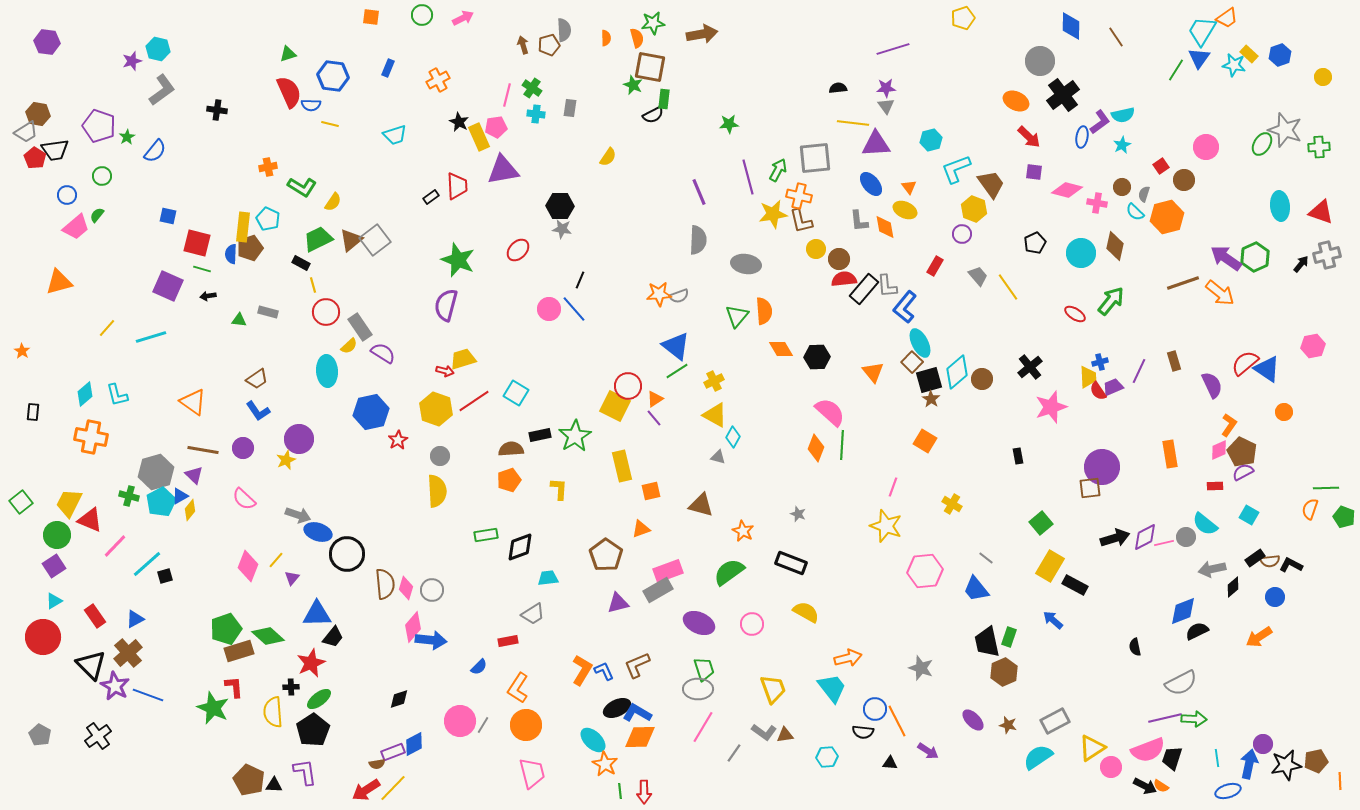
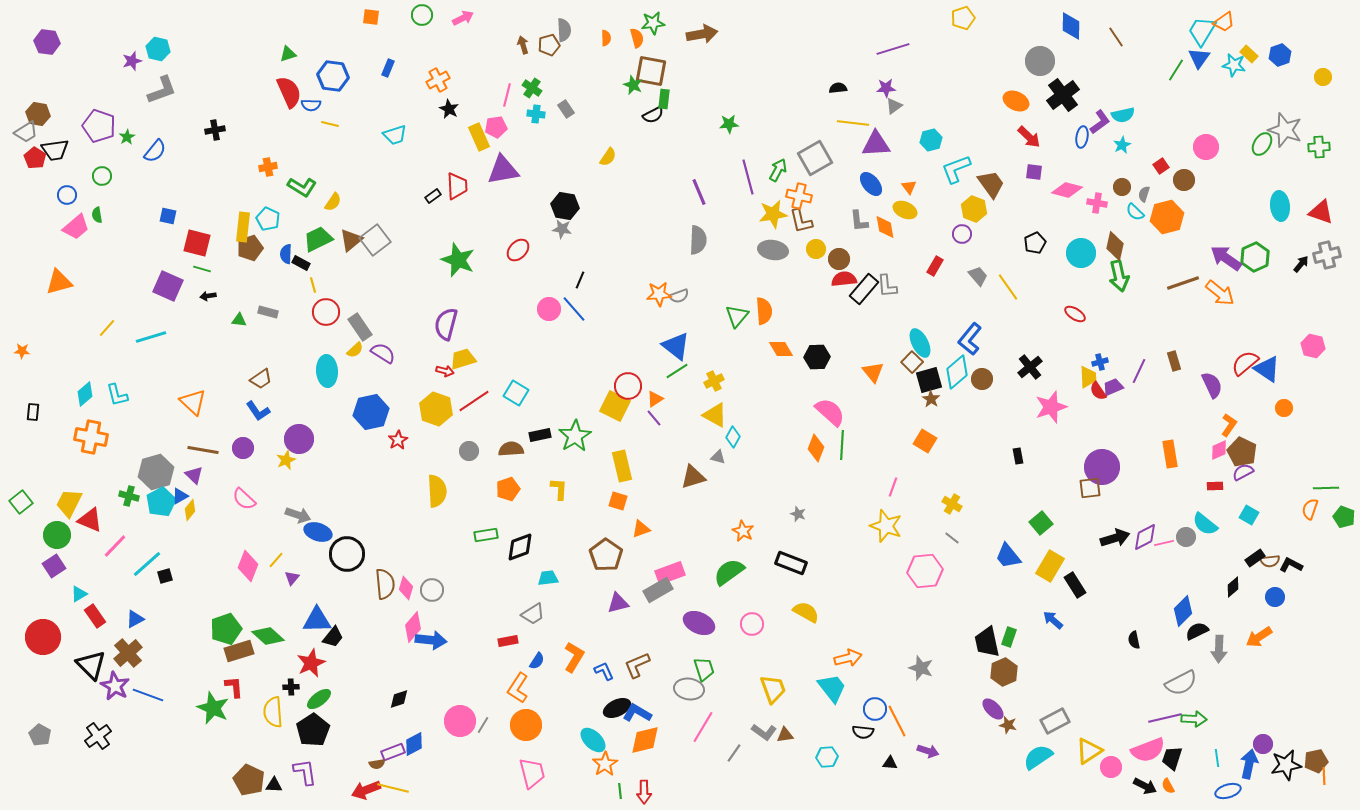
orange trapezoid at (1227, 18): moved 3 px left, 4 px down
brown square at (650, 67): moved 1 px right, 4 px down
gray L-shape at (162, 90): rotated 16 degrees clockwise
gray triangle at (886, 106): moved 8 px right; rotated 30 degrees clockwise
gray rectangle at (570, 108): moved 4 px left, 1 px down; rotated 42 degrees counterclockwise
black cross at (217, 110): moved 2 px left, 20 px down; rotated 18 degrees counterclockwise
black star at (459, 122): moved 10 px left, 13 px up
gray square at (815, 158): rotated 24 degrees counterclockwise
black rectangle at (431, 197): moved 2 px right, 1 px up
black hexagon at (560, 206): moved 5 px right; rotated 8 degrees clockwise
green semicircle at (97, 215): rotated 49 degrees counterclockwise
blue semicircle at (231, 254): moved 55 px right
gray ellipse at (746, 264): moved 27 px right, 14 px up
green arrow at (1111, 301): moved 8 px right, 25 px up; rotated 128 degrees clockwise
purple semicircle at (446, 305): moved 19 px down
blue L-shape at (905, 307): moved 65 px right, 32 px down
yellow semicircle at (349, 346): moved 6 px right, 4 px down
pink hexagon at (1313, 346): rotated 25 degrees clockwise
orange star at (22, 351): rotated 28 degrees counterclockwise
brown trapezoid at (257, 379): moved 4 px right
orange triangle at (193, 402): rotated 8 degrees clockwise
orange circle at (1284, 412): moved 4 px up
gray circle at (440, 456): moved 29 px right, 5 px up
orange pentagon at (509, 480): moved 1 px left, 9 px down
orange square at (651, 491): moved 33 px left, 10 px down; rotated 30 degrees clockwise
brown triangle at (701, 505): moved 8 px left, 28 px up; rotated 32 degrees counterclockwise
gray line at (986, 558): moved 34 px left, 20 px up
gray arrow at (1212, 569): moved 7 px right, 80 px down; rotated 76 degrees counterclockwise
pink rectangle at (668, 571): moved 2 px right, 2 px down
black rectangle at (1075, 585): rotated 30 degrees clockwise
blue trapezoid at (976, 589): moved 32 px right, 33 px up
cyan triangle at (54, 601): moved 25 px right, 7 px up
blue diamond at (1183, 611): rotated 24 degrees counterclockwise
blue triangle at (317, 614): moved 6 px down
black semicircle at (1135, 647): moved 1 px left, 7 px up
blue semicircle at (479, 667): moved 58 px right, 6 px up; rotated 12 degrees counterclockwise
orange L-shape at (582, 670): moved 8 px left, 13 px up
gray ellipse at (698, 689): moved 9 px left; rotated 8 degrees clockwise
purple ellipse at (973, 720): moved 20 px right, 11 px up
orange diamond at (640, 737): moved 5 px right, 3 px down; rotated 12 degrees counterclockwise
yellow triangle at (1092, 748): moved 3 px left, 3 px down
purple arrow at (928, 751): rotated 15 degrees counterclockwise
orange star at (605, 764): rotated 10 degrees clockwise
orange line at (1340, 781): moved 16 px left, 5 px up
orange semicircle at (1161, 786): moved 7 px right; rotated 28 degrees clockwise
yellow line at (393, 788): rotated 60 degrees clockwise
red arrow at (366, 790): rotated 12 degrees clockwise
